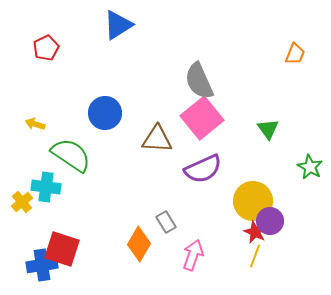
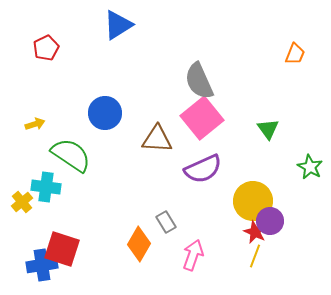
yellow arrow: rotated 144 degrees clockwise
